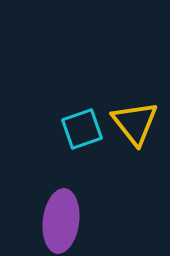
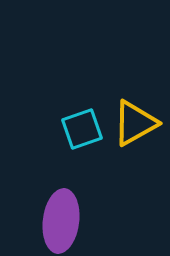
yellow triangle: rotated 39 degrees clockwise
